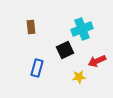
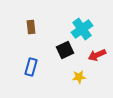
cyan cross: rotated 15 degrees counterclockwise
red arrow: moved 6 px up
blue rectangle: moved 6 px left, 1 px up
